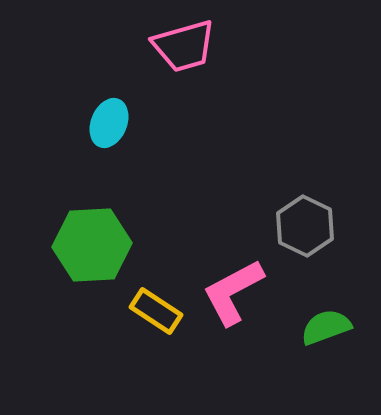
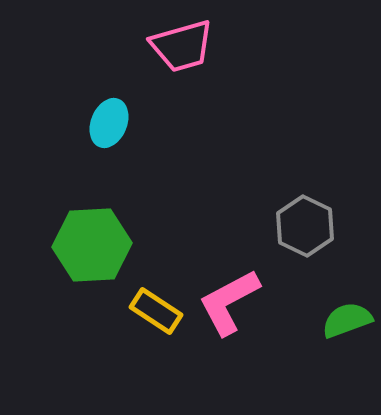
pink trapezoid: moved 2 px left
pink L-shape: moved 4 px left, 10 px down
green semicircle: moved 21 px right, 7 px up
